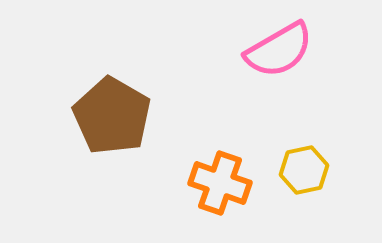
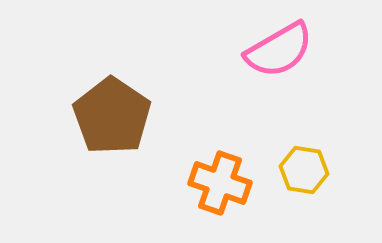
brown pentagon: rotated 4 degrees clockwise
yellow hexagon: rotated 21 degrees clockwise
